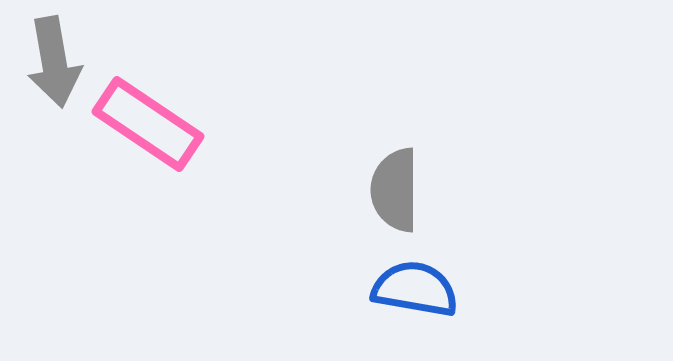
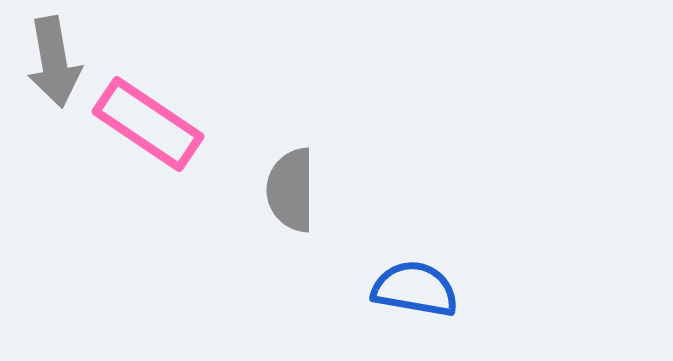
gray semicircle: moved 104 px left
